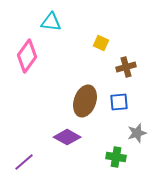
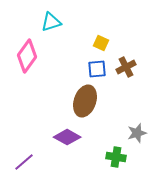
cyan triangle: rotated 25 degrees counterclockwise
brown cross: rotated 12 degrees counterclockwise
blue square: moved 22 px left, 33 px up
